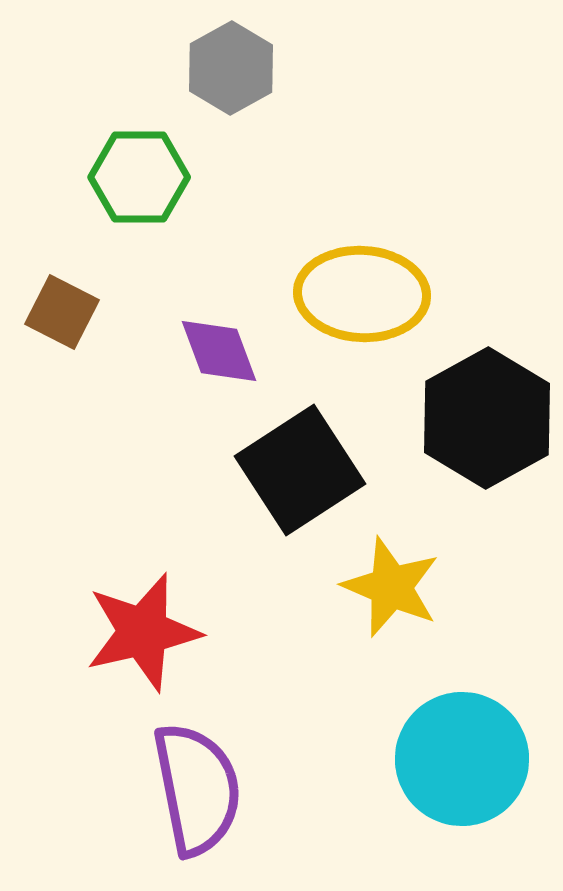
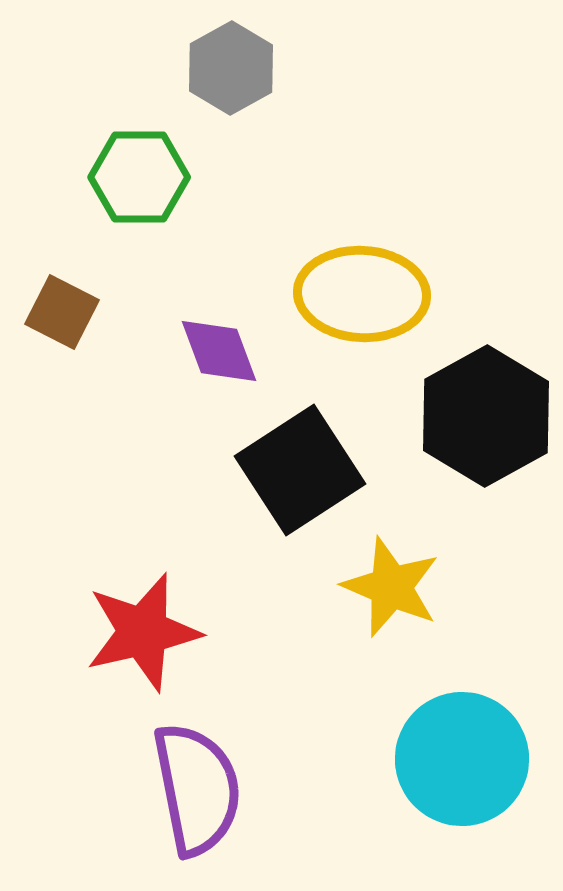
black hexagon: moved 1 px left, 2 px up
